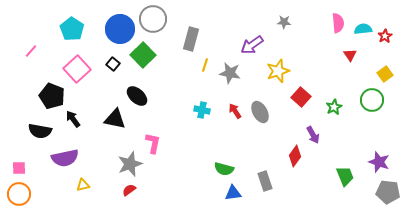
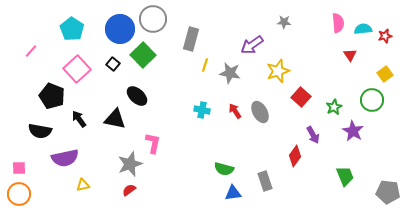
red star at (385, 36): rotated 16 degrees clockwise
black arrow at (73, 119): moved 6 px right
purple star at (379, 162): moved 26 px left, 31 px up; rotated 10 degrees clockwise
